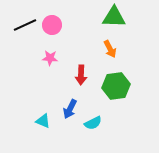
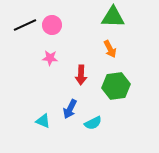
green triangle: moved 1 px left
